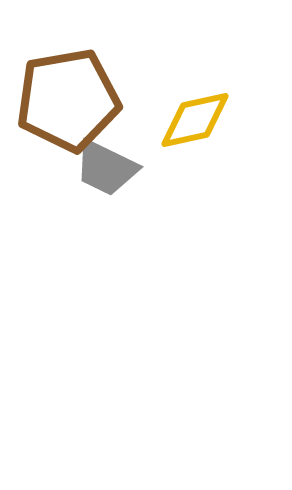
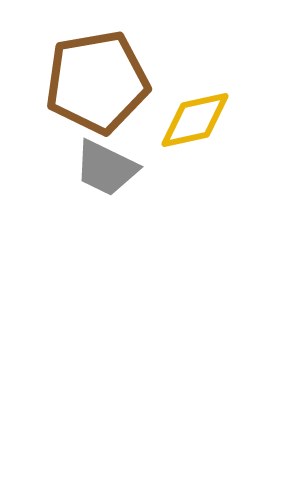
brown pentagon: moved 29 px right, 18 px up
